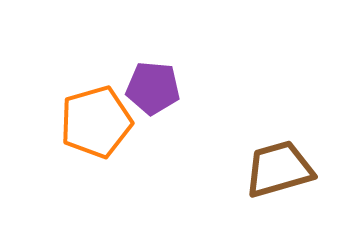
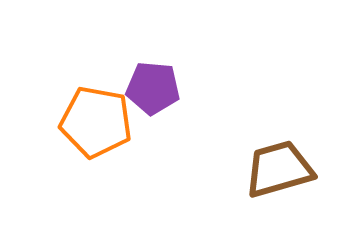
orange pentagon: rotated 26 degrees clockwise
